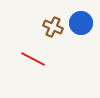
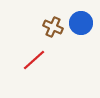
red line: moved 1 px right, 1 px down; rotated 70 degrees counterclockwise
